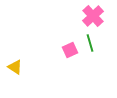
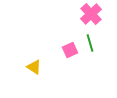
pink cross: moved 2 px left, 2 px up
yellow triangle: moved 19 px right
